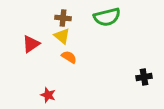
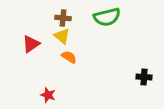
black cross: rotated 14 degrees clockwise
